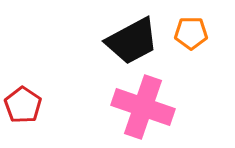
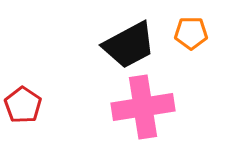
black trapezoid: moved 3 px left, 4 px down
pink cross: rotated 28 degrees counterclockwise
